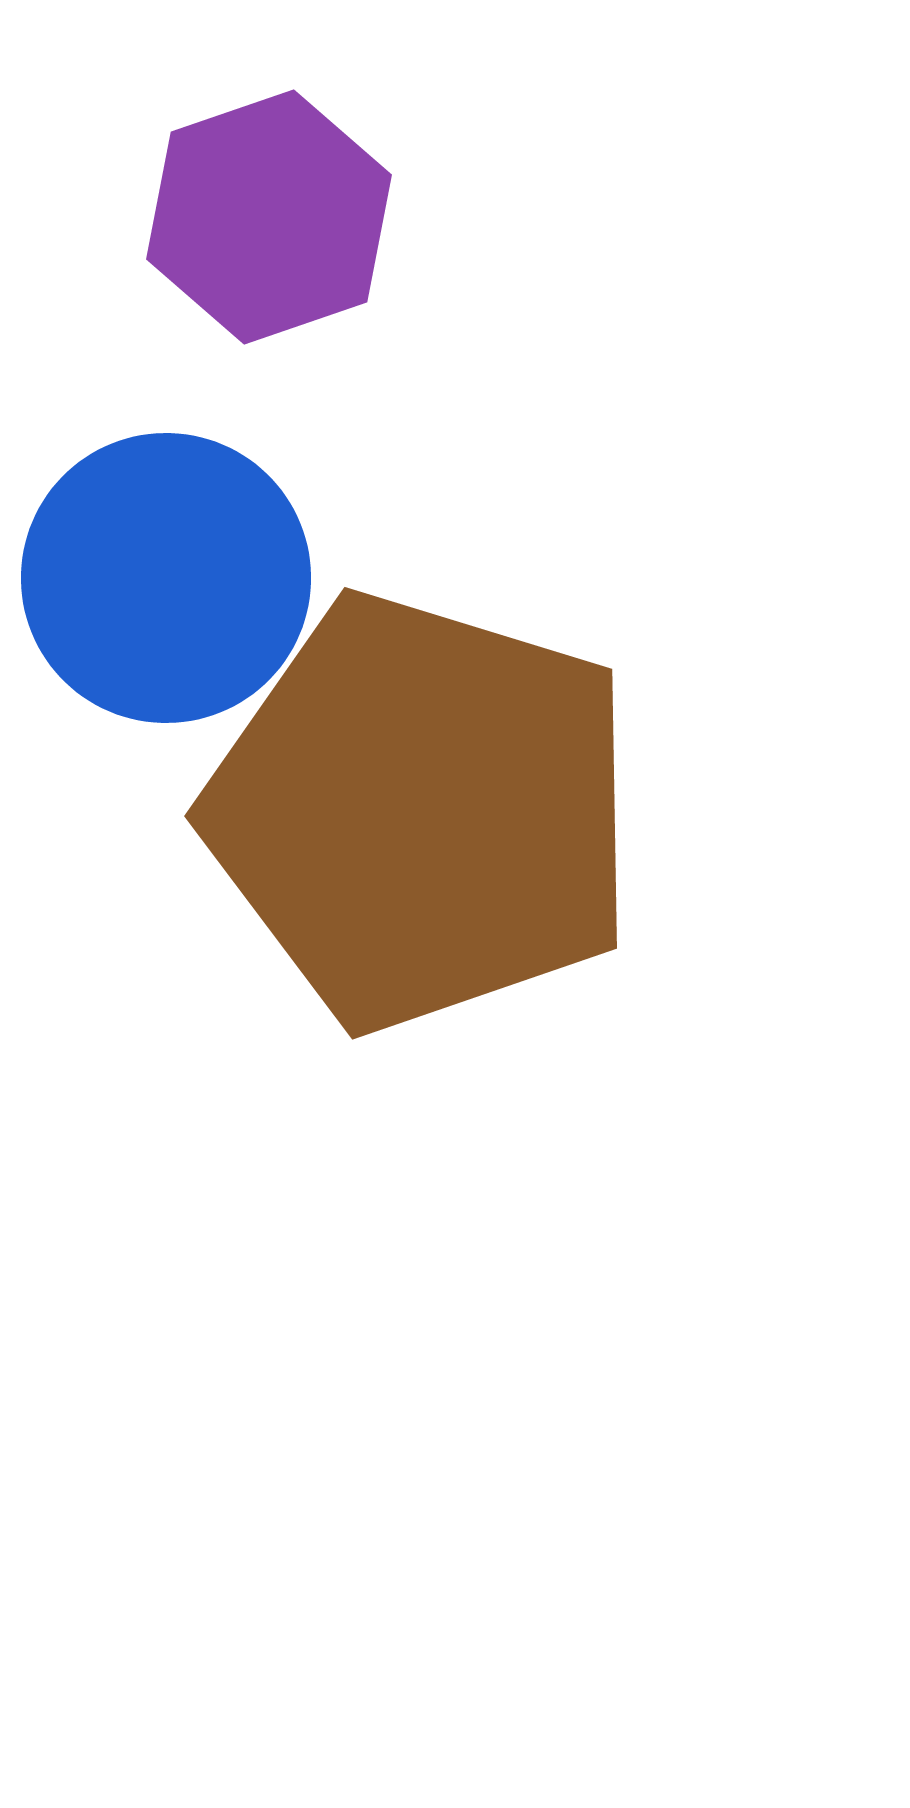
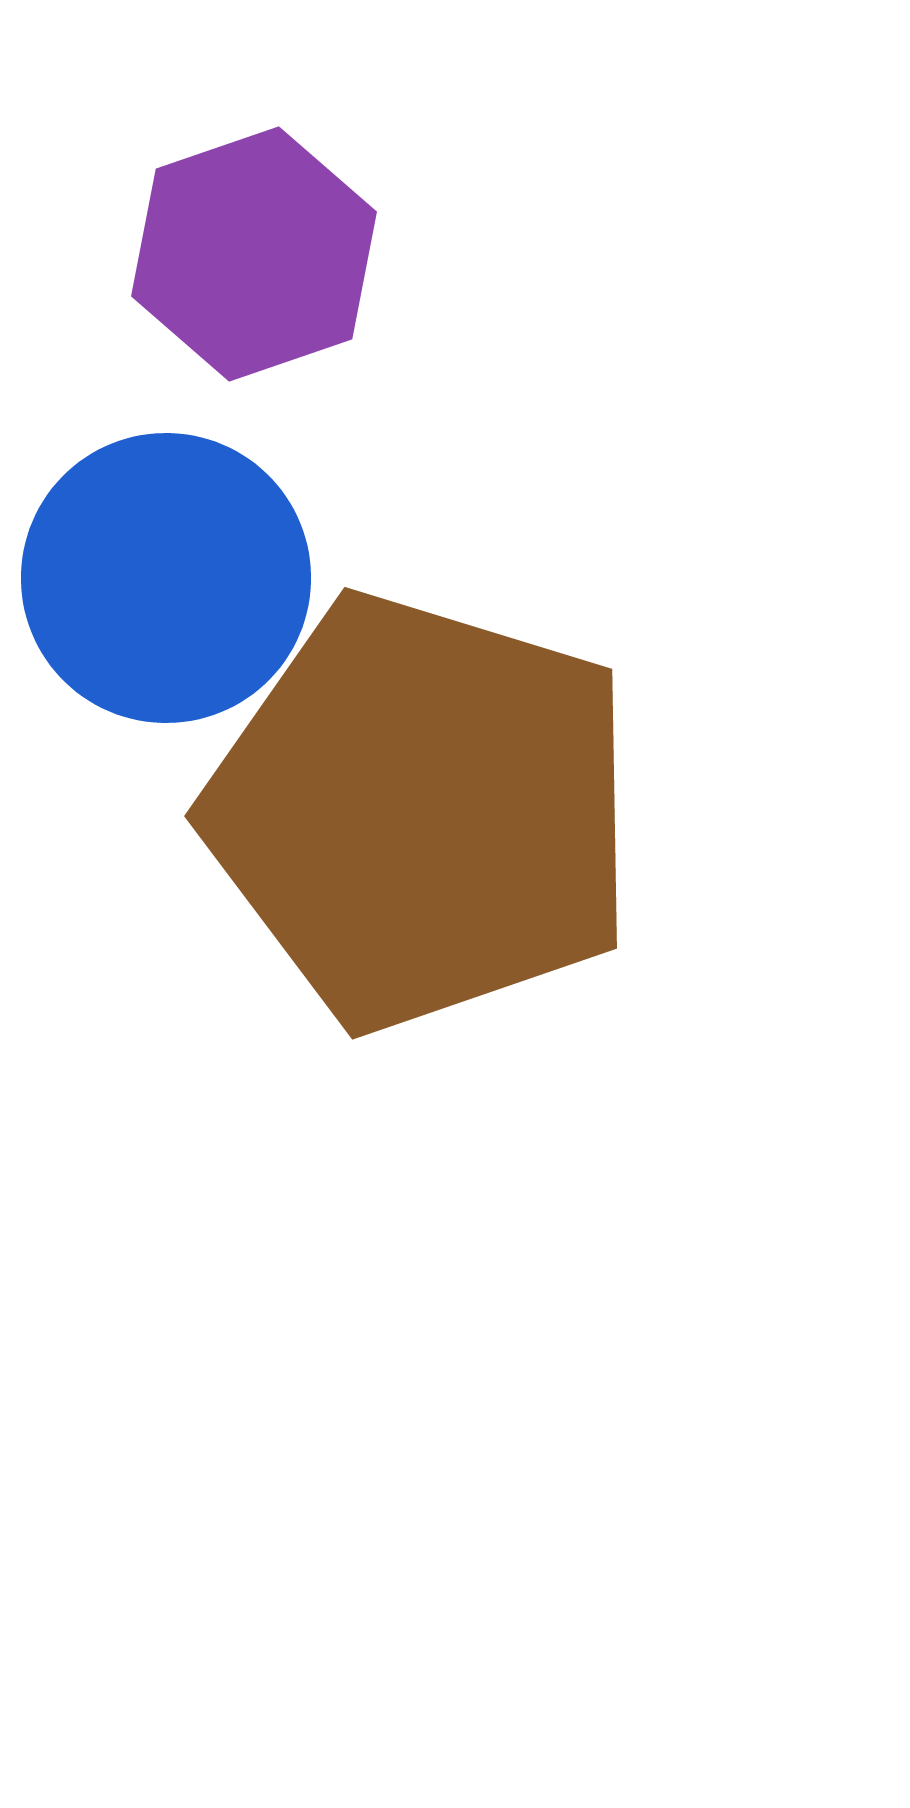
purple hexagon: moved 15 px left, 37 px down
